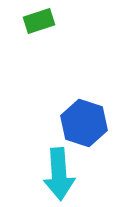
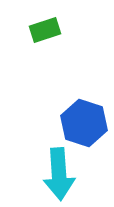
green rectangle: moved 6 px right, 9 px down
